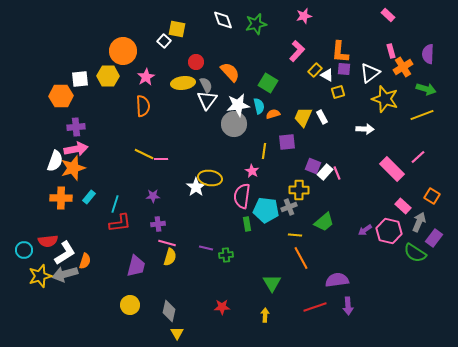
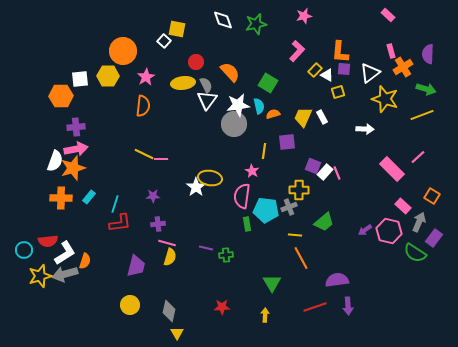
orange semicircle at (143, 106): rotated 10 degrees clockwise
